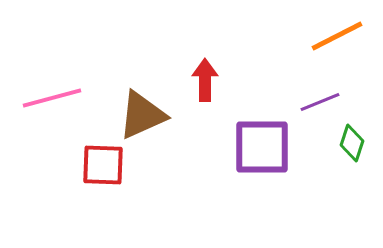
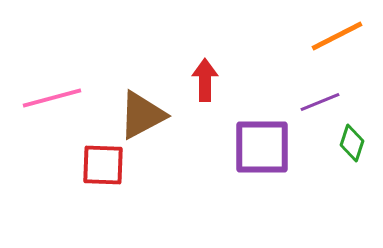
brown triangle: rotated 4 degrees counterclockwise
